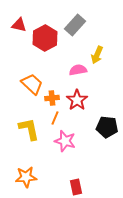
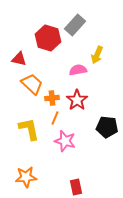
red triangle: moved 34 px down
red hexagon: moved 3 px right; rotated 15 degrees counterclockwise
